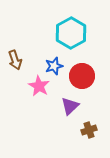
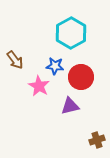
brown arrow: rotated 18 degrees counterclockwise
blue star: moved 1 px right; rotated 24 degrees clockwise
red circle: moved 1 px left, 1 px down
purple triangle: rotated 30 degrees clockwise
brown cross: moved 8 px right, 10 px down
